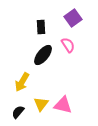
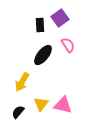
purple square: moved 13 px left
black rectangle: moved 1 px left, 2 px up
